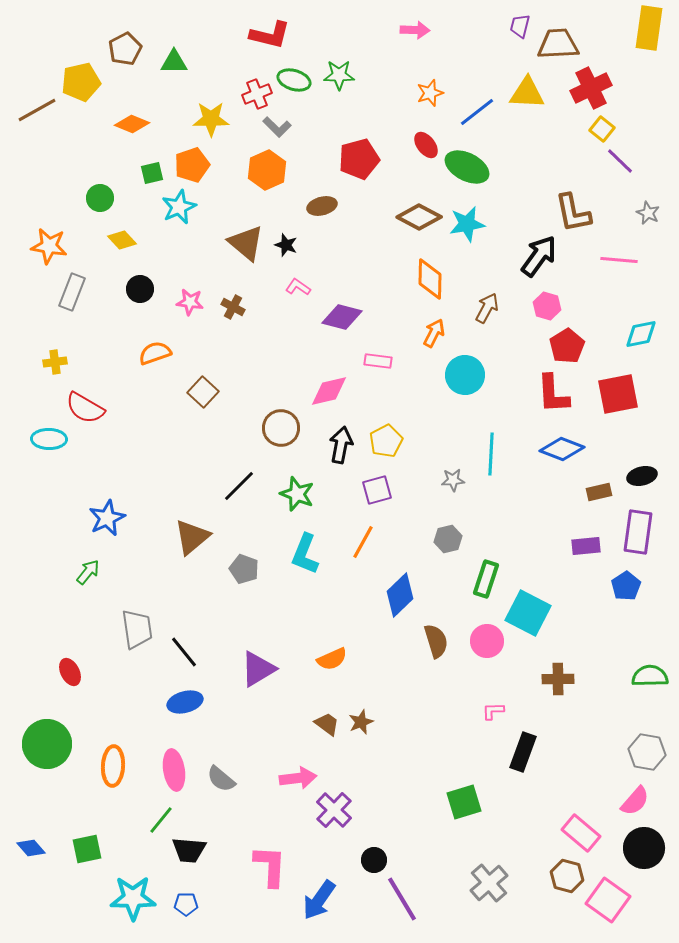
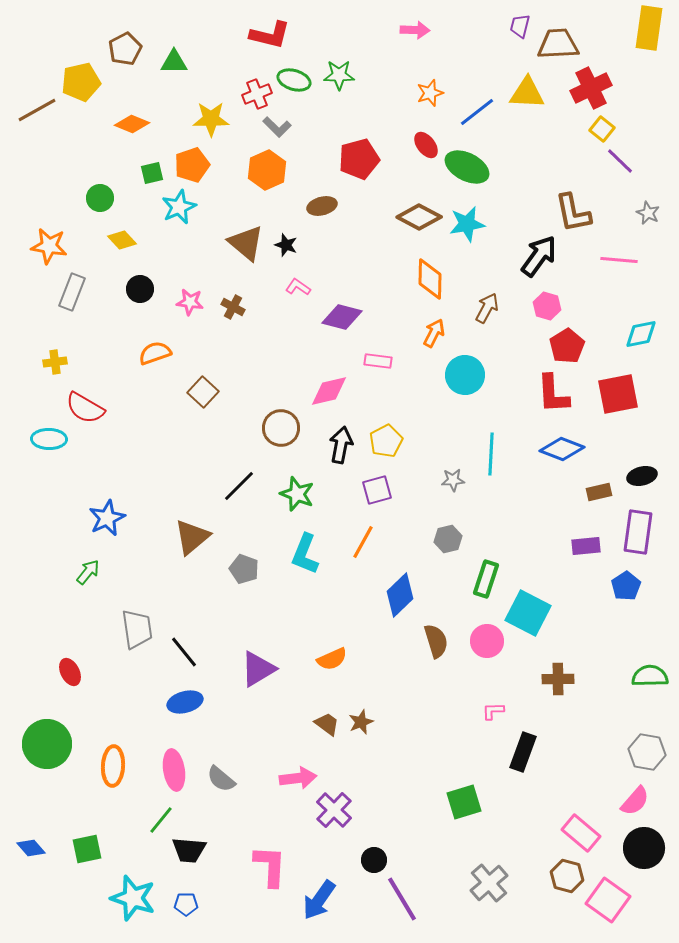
cyan star at (133, 898): rotated 18 degrees clockwise
